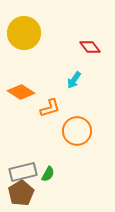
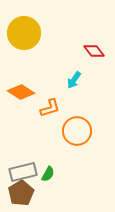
red diamond: moved 4 px right, 4 px down
